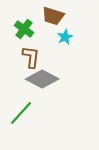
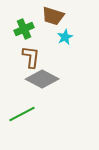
green cross: rotated 30 degrees clockwise
green line: moved 1 px right, 1 px down; rotated 20 degrees clockwise
